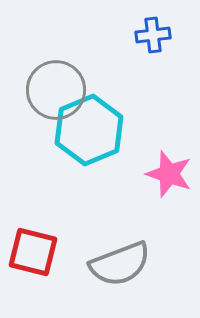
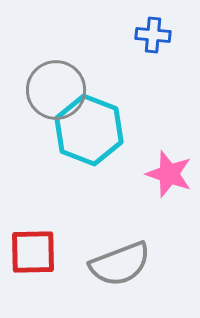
blue cross: rotated 12 degrees clockwise
cyan hexagon: rotated 16 degrees counterclockwise
red square: rotated 15 degrees counterclockwise
